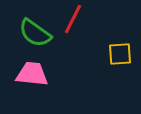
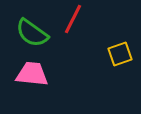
green semicircle: moved 3 px left
yellow square: rotated 15 degrees counterclockwise
